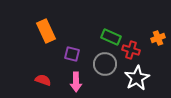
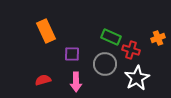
purple square: rotated 14 degrees counterclockwise
red semicircle: rotated 35 degrees counterclockwise
